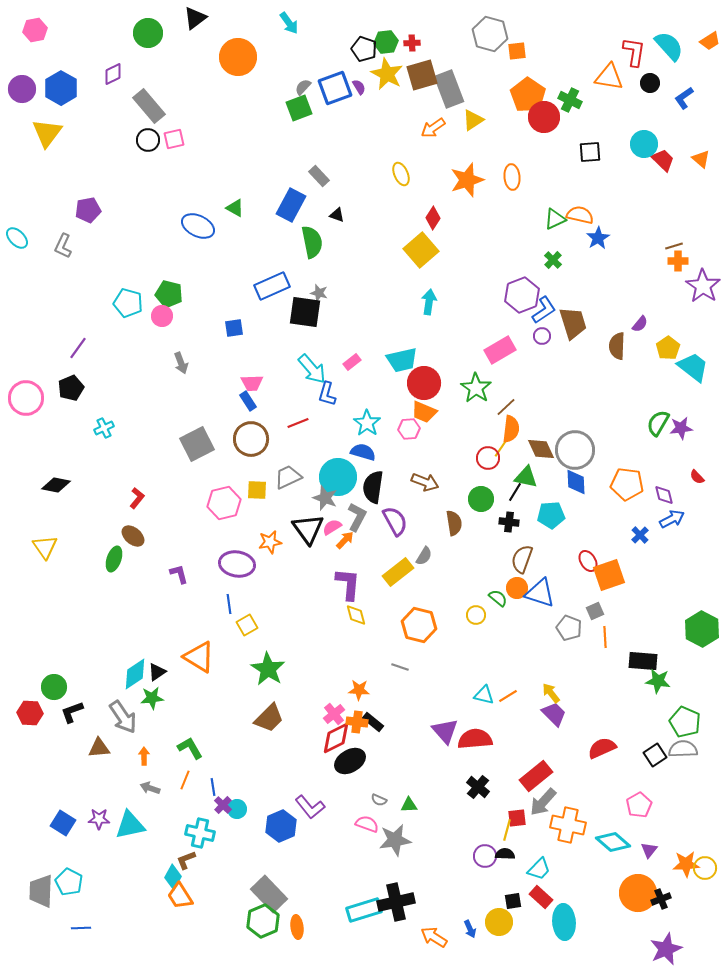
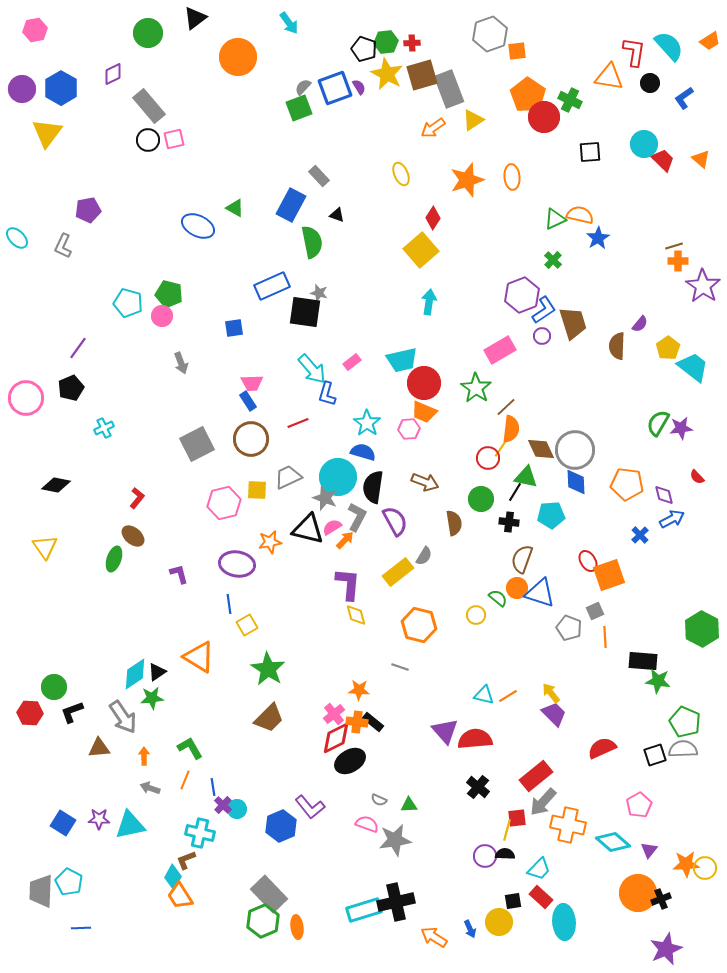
gray hexagon at (490, 34): rotated 24 degrees clockwise
black triangle at (308, 529): rotated 40 degrees counterclockwise
black square at (655, 755): rotated 15 degrees clockwise
